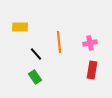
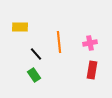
green rectangle: moved 1 px left, 2 px up
